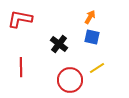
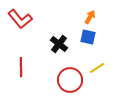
red L-shape: rotated 140 degrees counterclockwise
blue square: moved 4 px left
